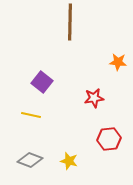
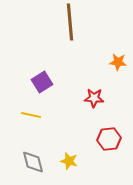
brown line: rotated 6 degrees counterclockwise
purple square: rotated 20 degrees clockwise
red star: rotated 12 degrees clockwise
gray diamond: moved 3 px right, 2 px down; rotated 55 degrees clockwise
